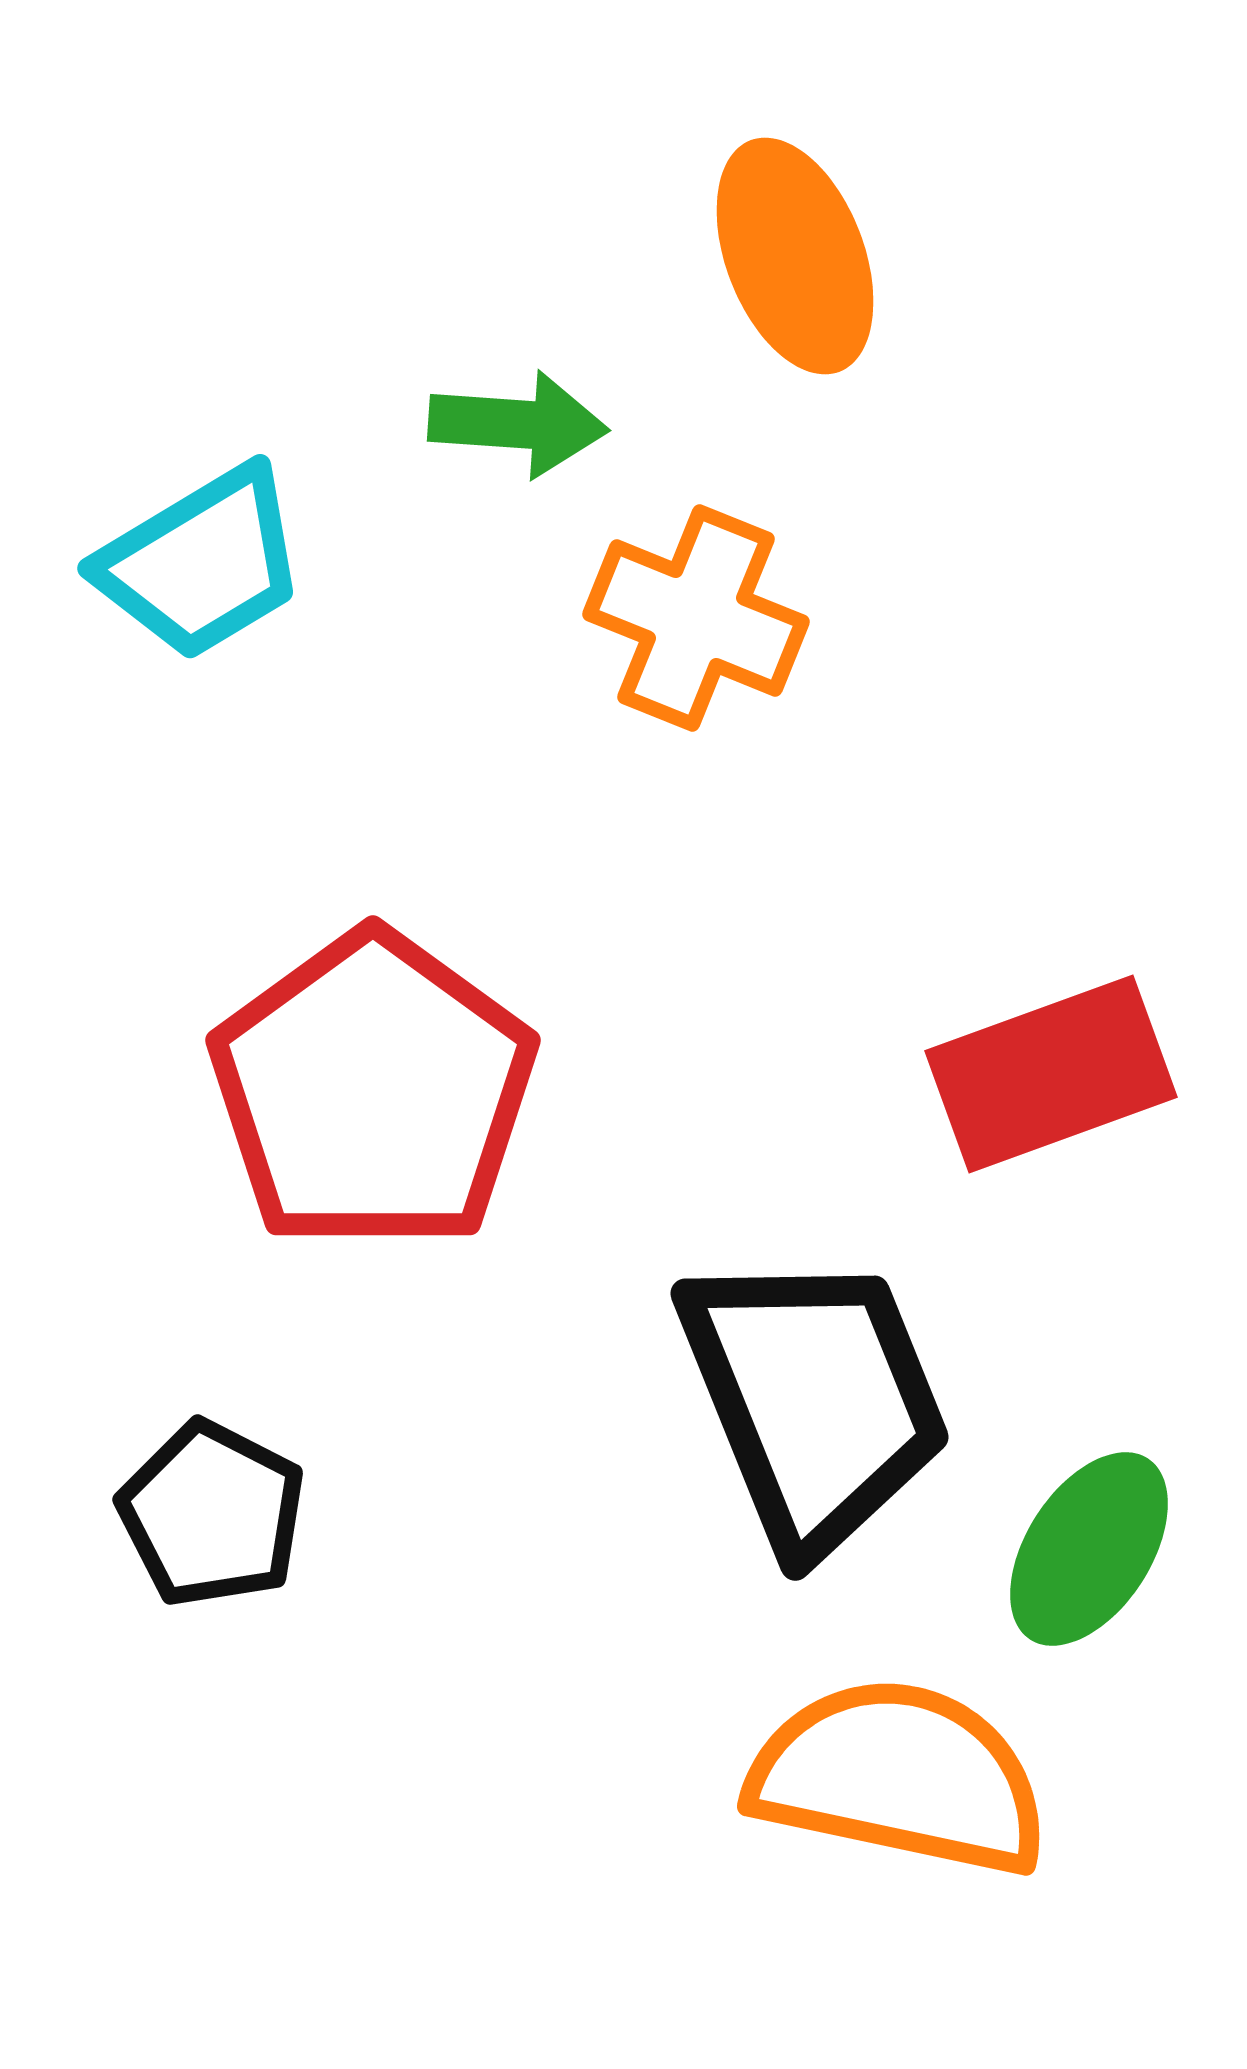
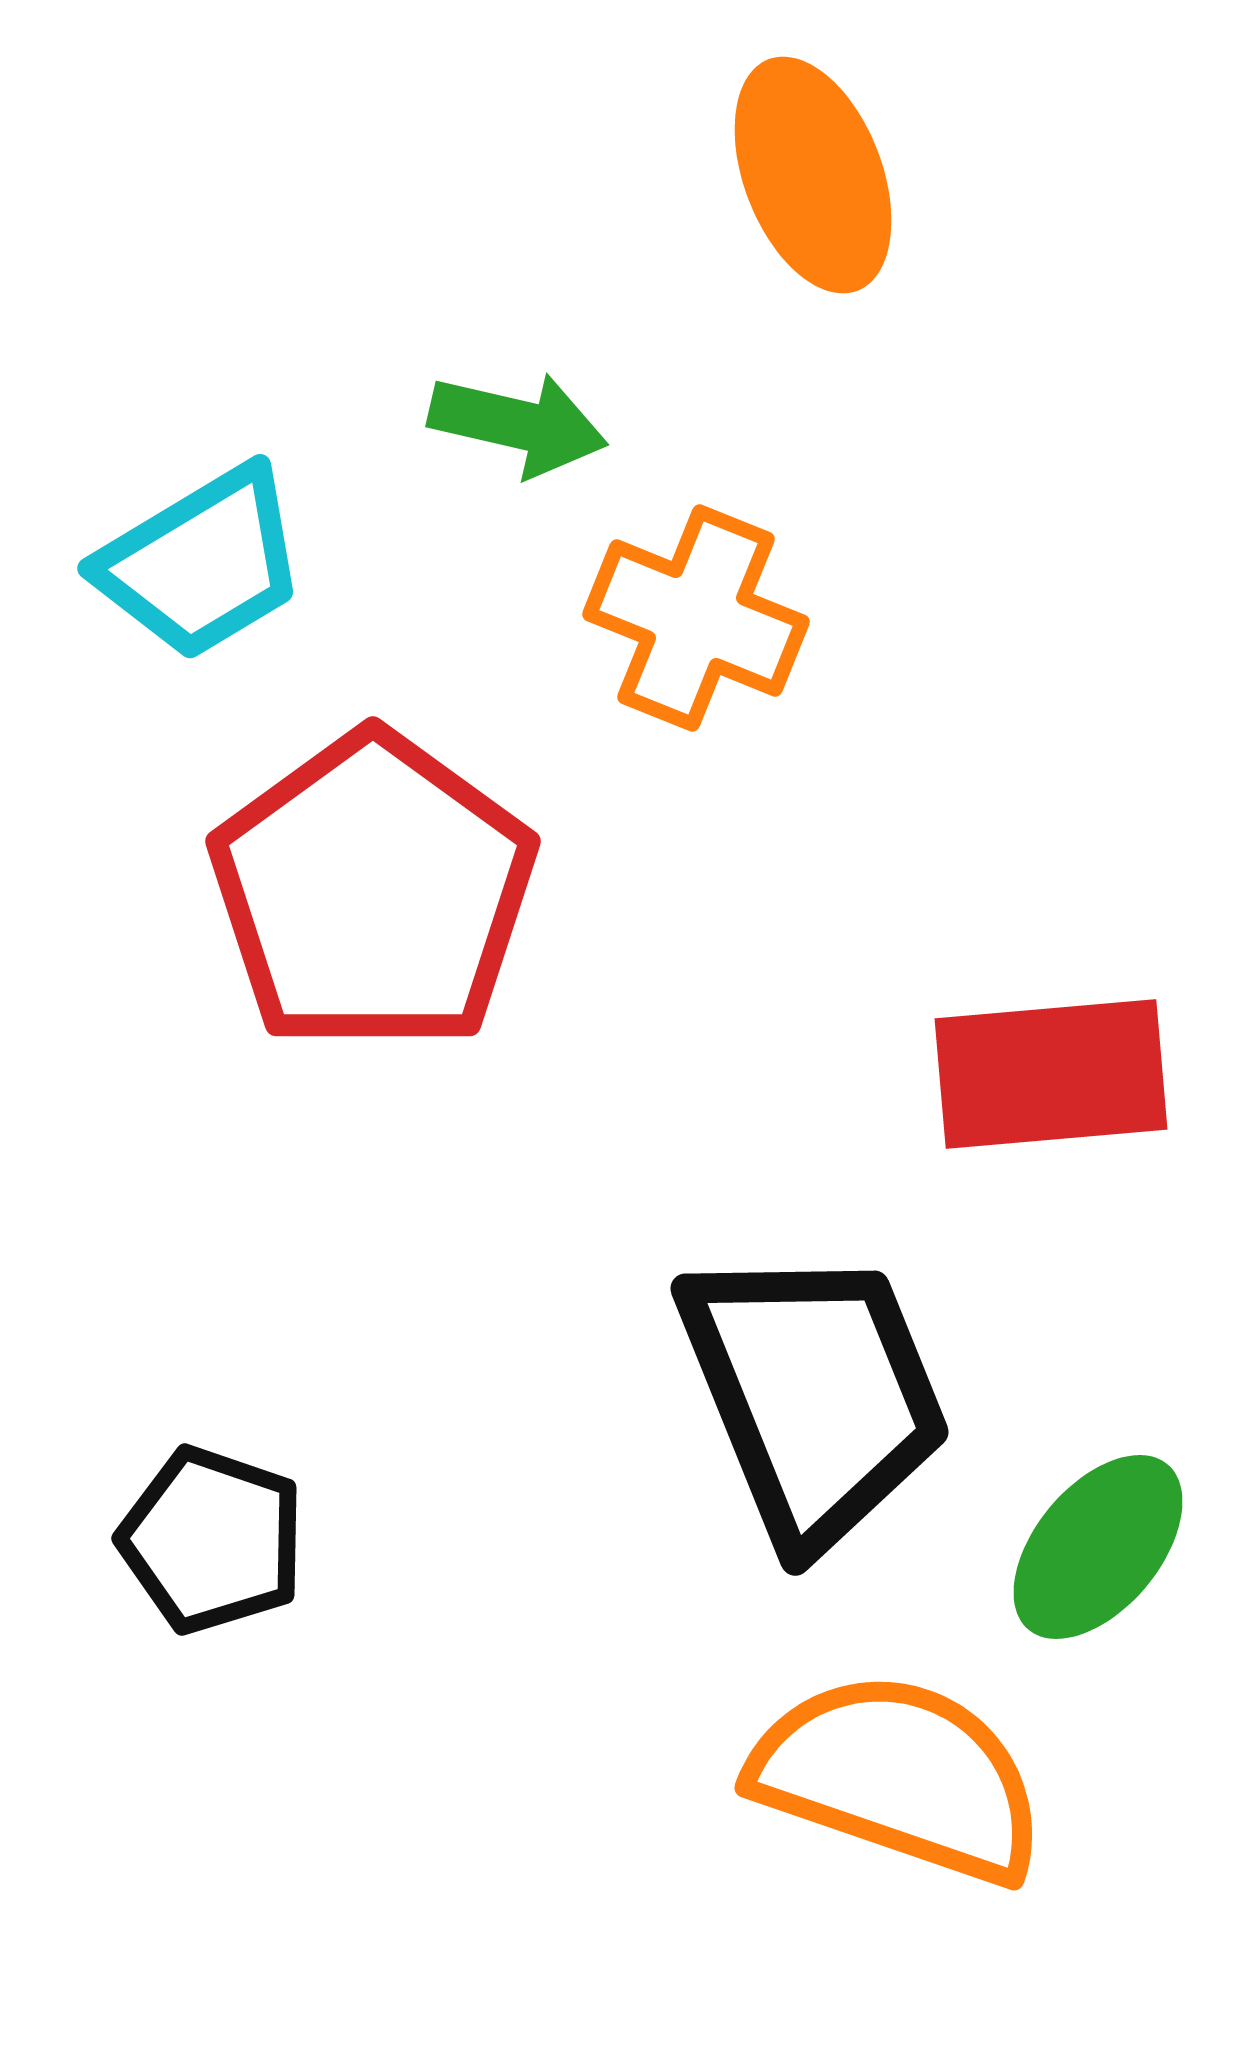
orange ellipse: moved 18 px right, 81 px up
green arrow: rotated 9 degrees clockwise
red rectangle: rotated 15 degrees clockwise
red pentagon: moved 199 px up
black trapezoid: moved 5 px up
black pentagon: moved 26 px down; rotated 8 degrees counterclockwise
green ellipse: moved 9 px right, 2 px up; rotated 7 degrees clockwise
orange semicircle: rotated 7 degrees clockwise
